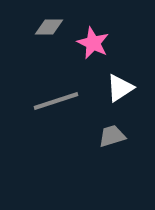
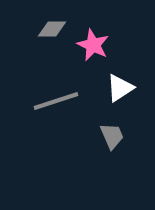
gray diamond: moved 3 px right, 2 px down
pink star: moved 2 px down
gray trapezoid: rotated 84 degrees clockwise
